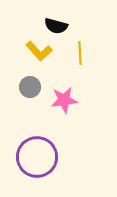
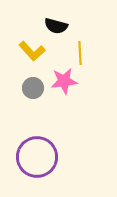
yellow L-shape: moved 7 px left
gray circle: moved 3 px right, 1 px down
pink star: moved 19 px up
